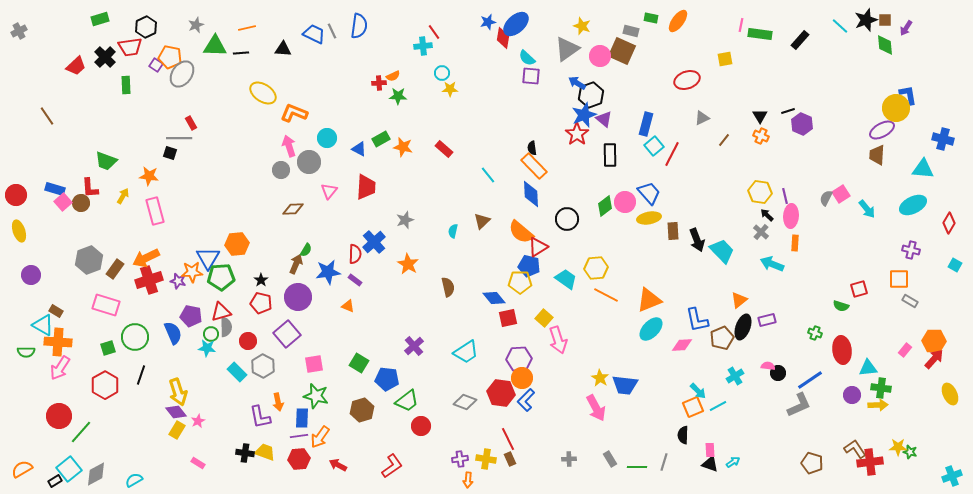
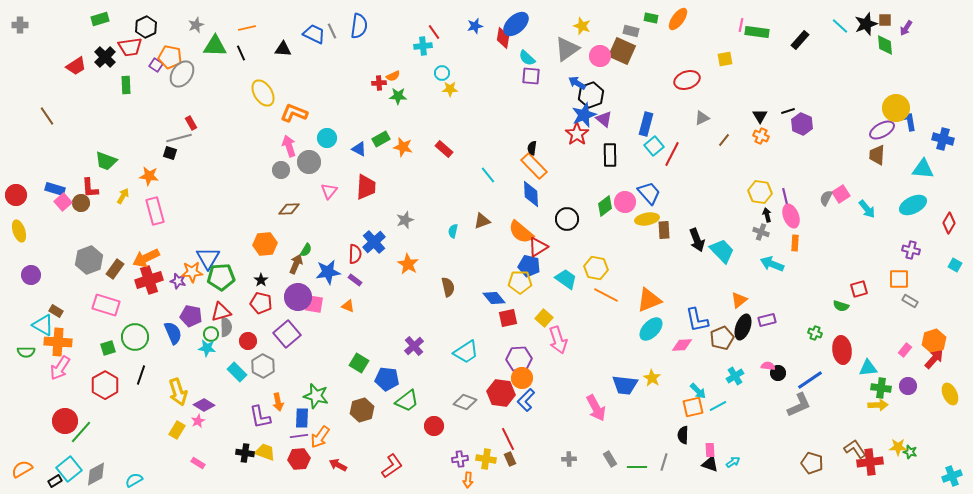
black star at (866, 20): moved 4 px down
orange ellipse at (678, 21): moved 2 px up
blue star at (488, 22): moved 13 px left, 4 px down
gray cross at (19, 31): moved 1 px right, 6 px up; rotated 28 degrees clockwise
green rectangle at (760, 34): moved 3 px left, 2 px up
black line at (241, 53): rotated 70 degrees clockwise
red trapezoid at (76, 66): rotated 10 degrees clockwise
yellow ellipse at (263, 93): rotated 24 degrees clockwise
blue L-shape at (908, 95): moved 26 px down
gray line at (179, 138): rotated 15 degrees counterclockwise
black semicircle at (532, 148): rotated 16 degrees clockwise
brown diamond at (293, 209): moved 4 px left
black arrow at (767, 215): rotated 32 degrees clockwise
pink ellipse at (791, 216): rotated 25 degrees counterclockwise
yellow ellipse at (649, 218): moved 2 px left, 1 px down
brown triangle at (482, 221): rotated 24 degrees clockwise
brown rectangle at (673, 231): moved 9 px left, 1 px up
gray cross at (761, 232): rotated 21 degrees counterclockwise
orange hexagon at (237, 244): moved 28 px right
yellow hexagon at (596, 268): rotated 15 degrees clockwise
orange hexagon at (934, 341): rotated 20 degrees counterclockwise
pink square at (314, 364): moved 60 px up; rotated 18 degrees clockwise
yellow star at (600, 378): moved 52 px right
purple circle at (852, 395): moved 56 px right, 9 px up
orange square at (693, 407): rotated 10 degrees clockwise
purple diamond at (176, 412): moved 28 px right, 7 px up; rotated 20 degrees counterclockwise
red circle at (59, 416): moved 6 px right, 5 px down
red circle at (421, 426): moved 13 px right
